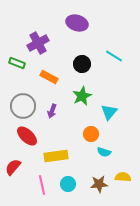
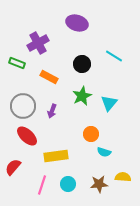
cyan triangle: moved 9 px up
pink line: rotated 30 degrees clockwise
